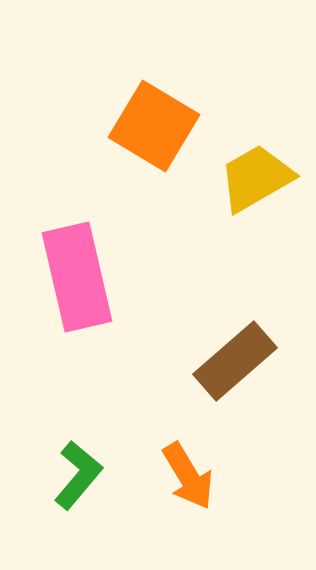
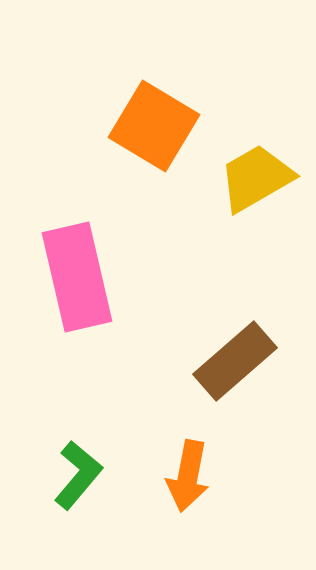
orange arrow: rotated 42 degrees clockwise
